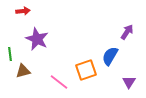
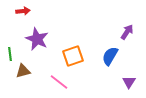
orange square: moved 13 px left, 14 px up
